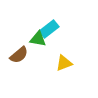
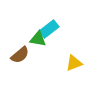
brown semicircle: moved 1 px right
yellow triangle: moved 10 px right
